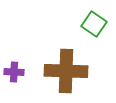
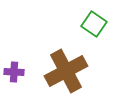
brown cross: rotated 30 degrees counterclockwise
